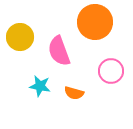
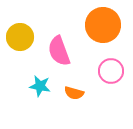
orange circle: moved 8 px right, 3 px down
